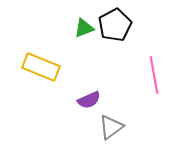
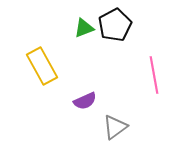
yellow rectangle: moved 1 px right, 1 px up; rotated 39 degrees clockwise
purple semicircle: moved 4 px left, 1 px down
gray triangle: moved 4 px right
